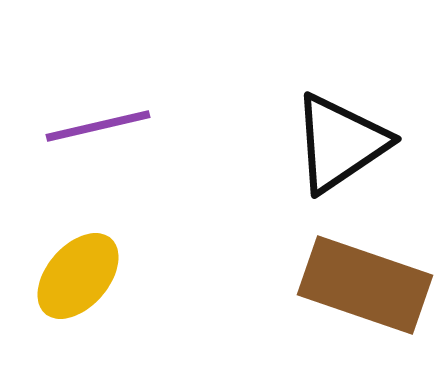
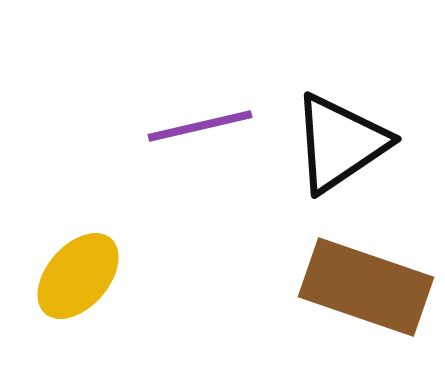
purple line: moved 102 px right
brown rectangle: moved 1 px right, 2 px down
